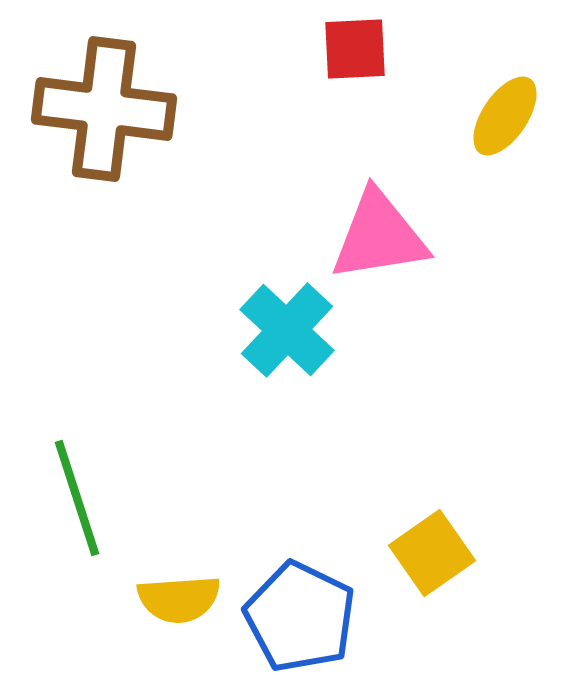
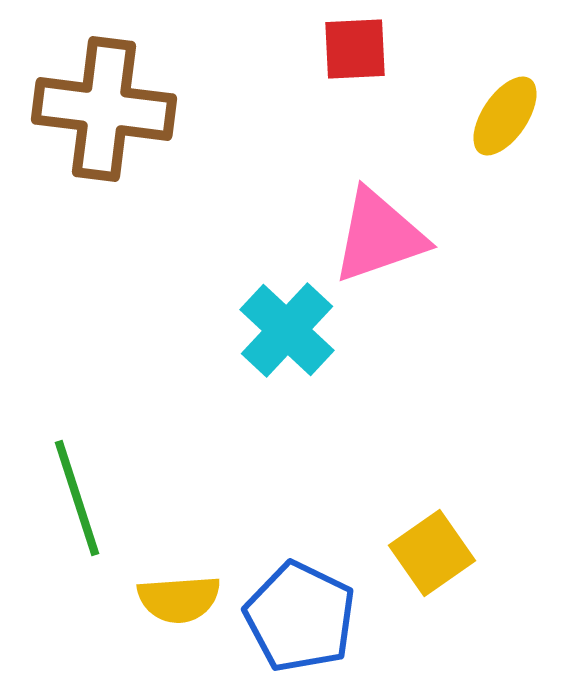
pink triangle: rotated 10 degrees counterclockwise
